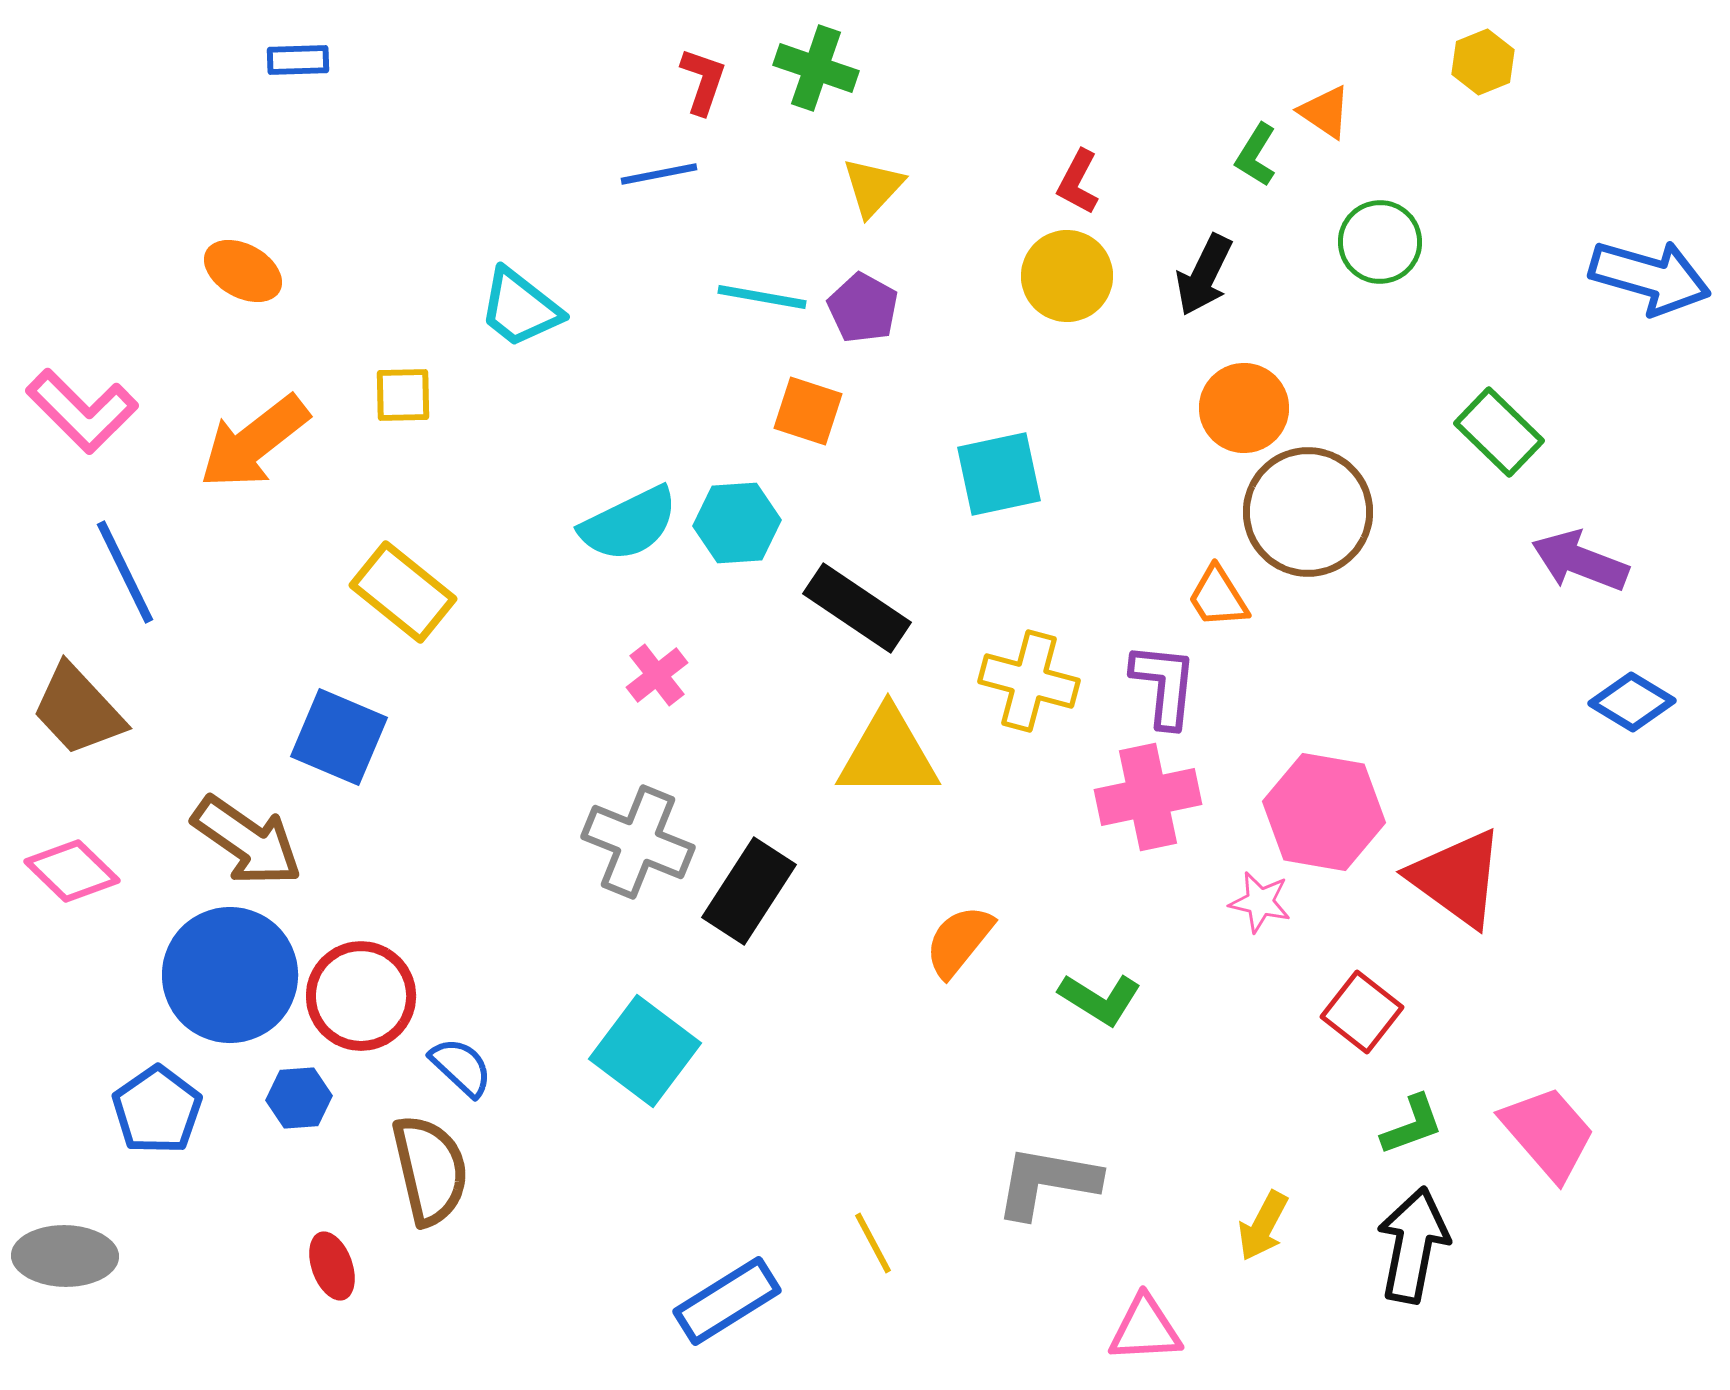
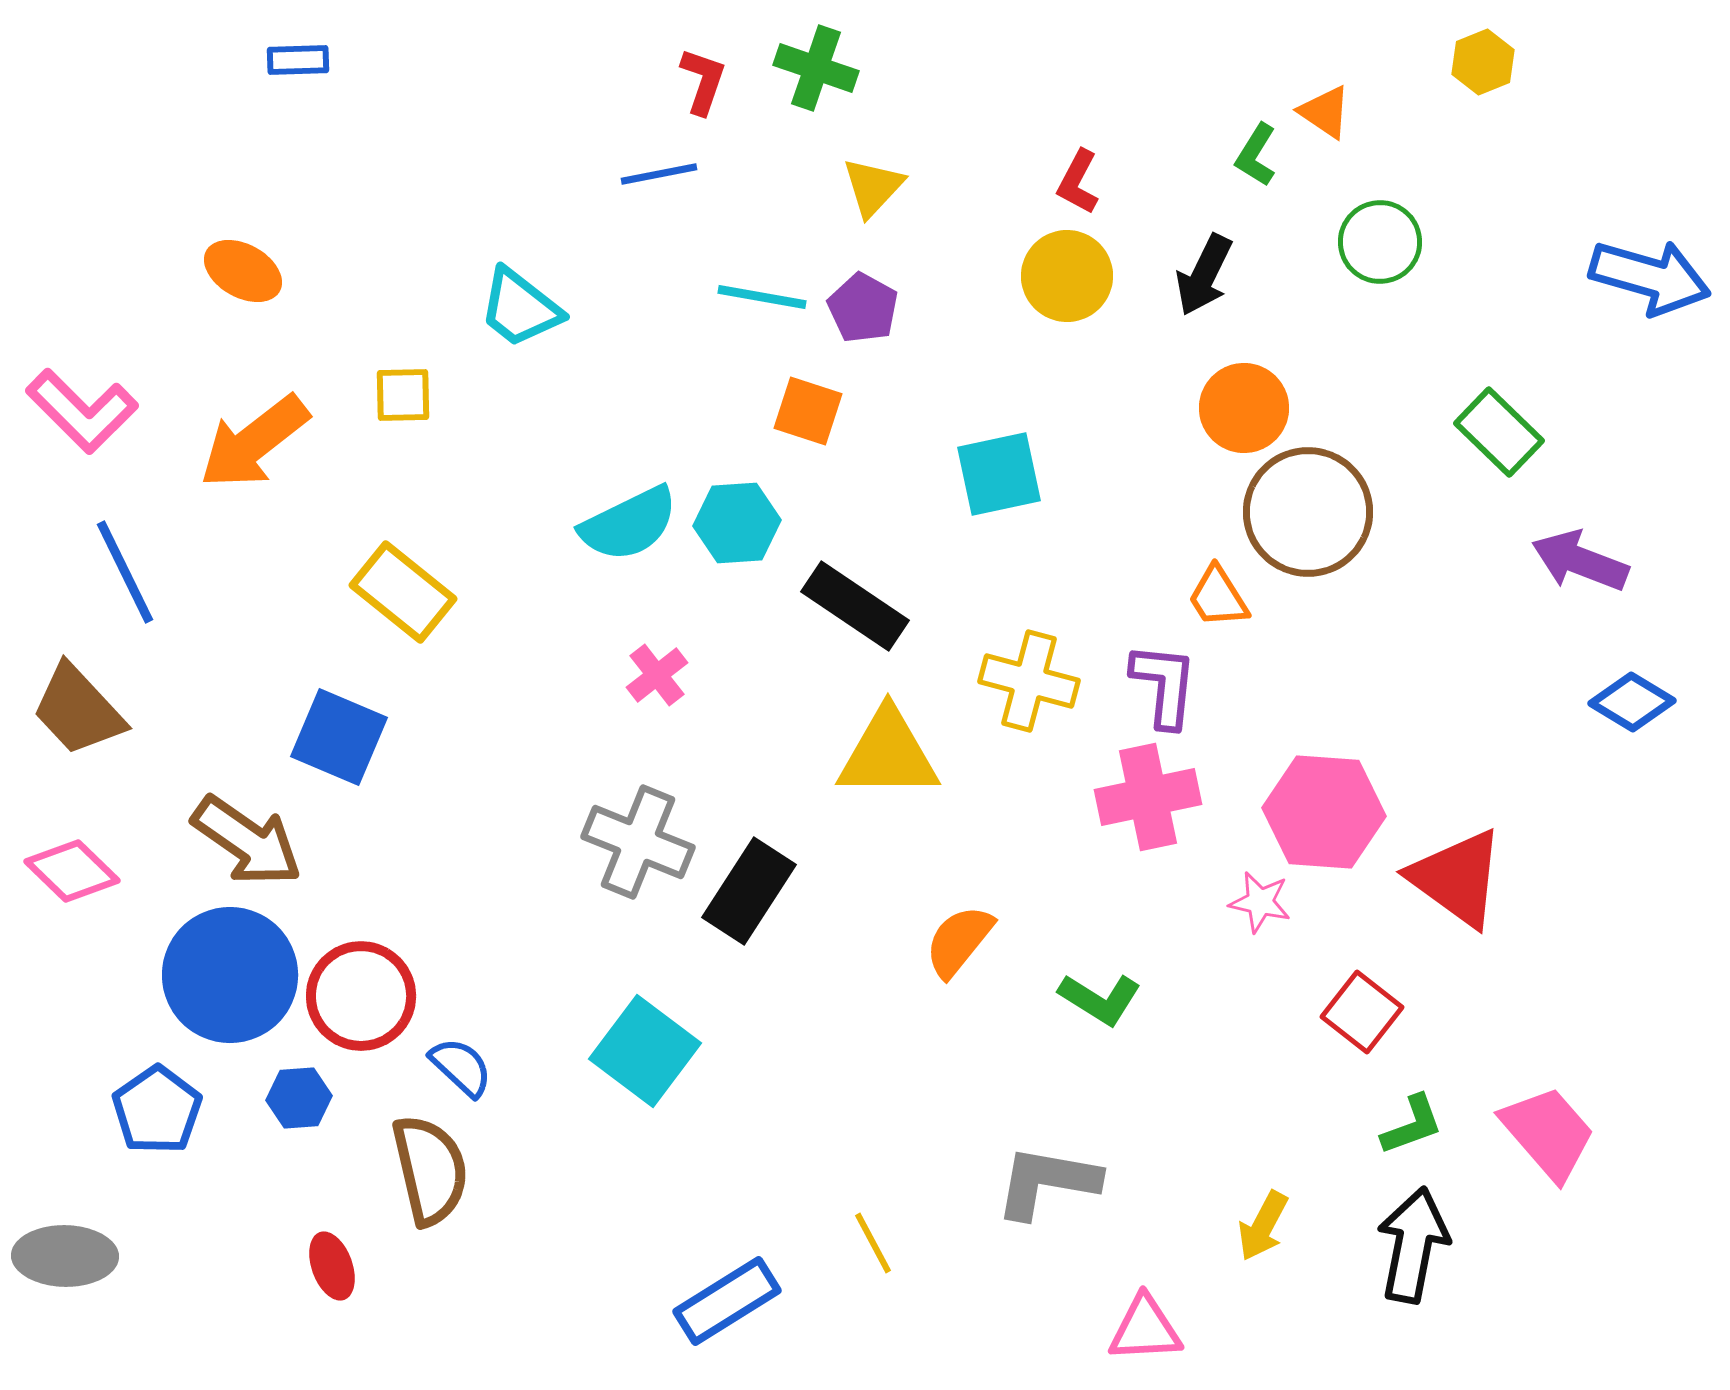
black rectangle at (857, 608): moved 2 px left, 2 px up
pink hexagon at (1324, 812): rotated 6 degrees counterclockwise
